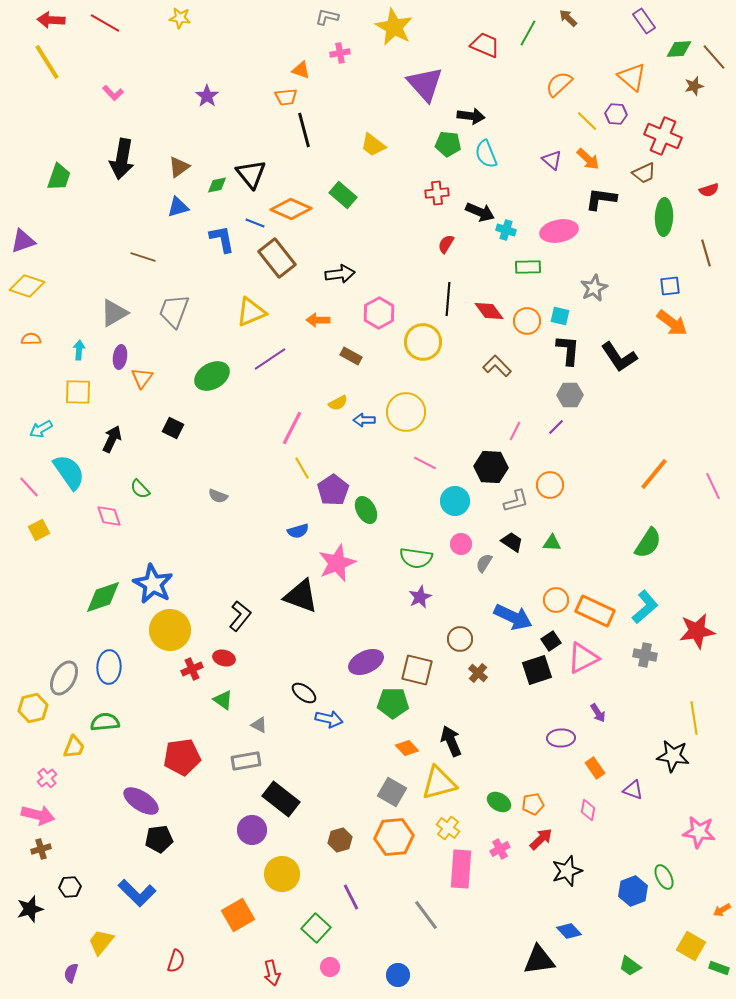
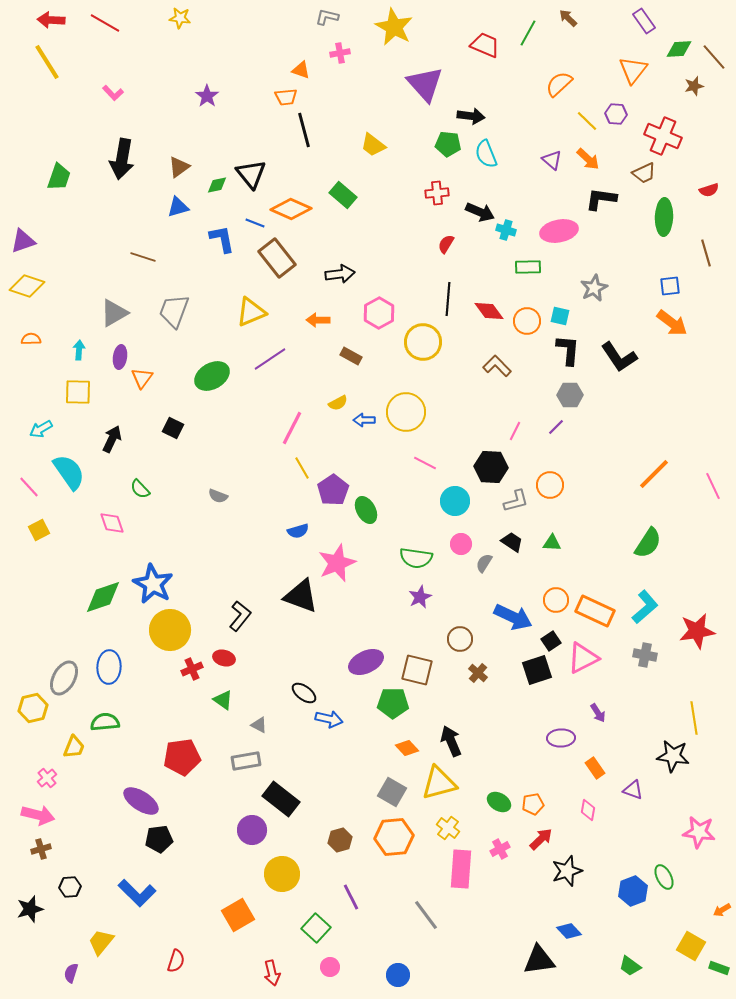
orange triangle at (632, 77): moved 1 px right, 7 px up; rotated 28 degrees clockwise
orange line at (654, 474): rotated 6 degrees clockwise
pink diamond at (109, 516): moved 3 px right, 7 px down
